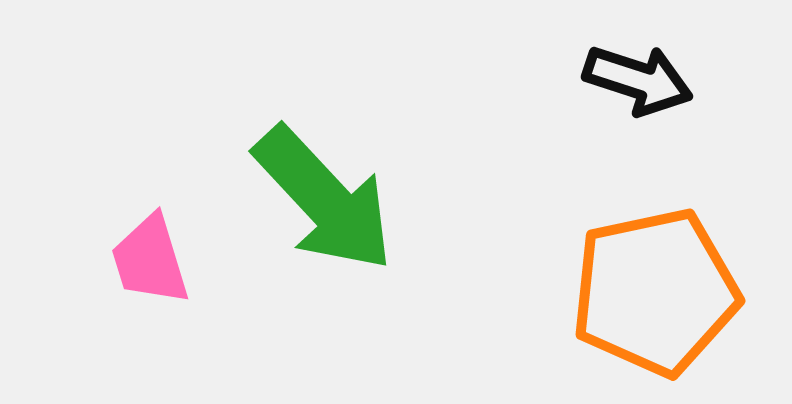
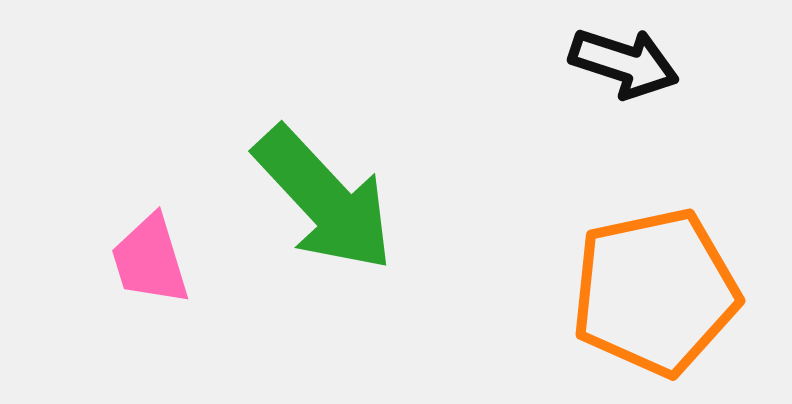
black arrow: moved 14 px left, 17 px up
